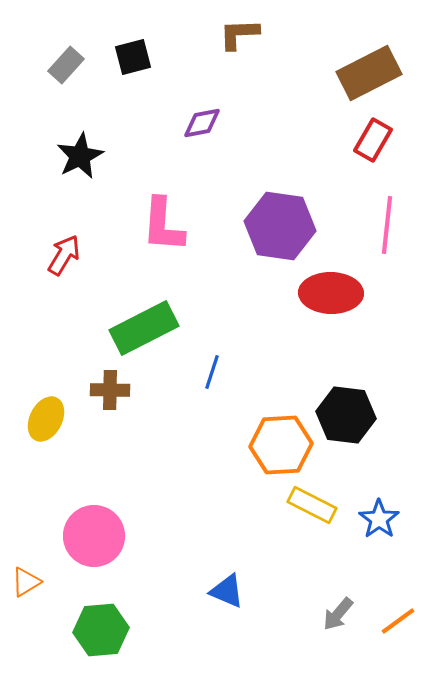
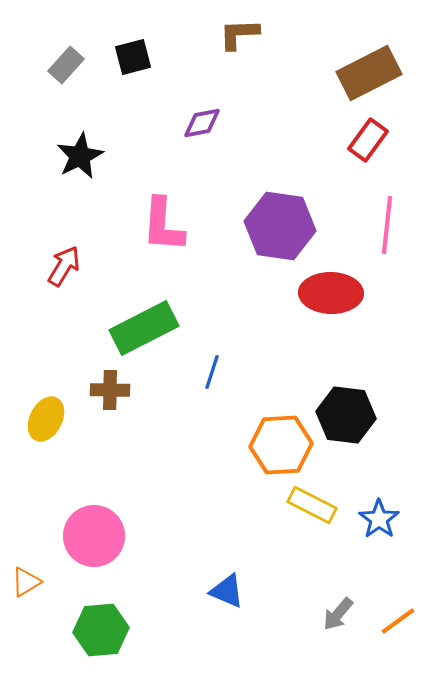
red rectangle: moved 5 px left; rotated 6 degrees clockwise
red arrow: moved 11 px down
